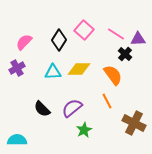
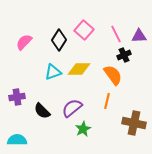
pink line: rotated 30 degrees clockwise
purple triangle: moved 1 px right, 3 px up
black cross: moved 1 px left, 1 px down; rotated 24 degrees clockwise
purple cross: moved 29 px down; rotated 21 degrees clockwise
cyan triangle: rotated 18 degrees counterclockwise
orange line: rotated 42 degrees clockwise
black semicircle: moved 2 px down
brown cross: rotated 15 degrees counterclockwise
green star: moved 1 px left, 1 px up
